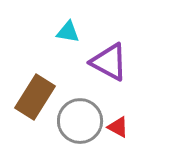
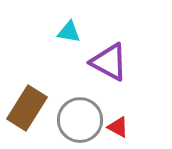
cyan triangle: moved 1 px right
brown rectangle: moved 8 px left, 11 px down
gray circle: moved 1 px up
